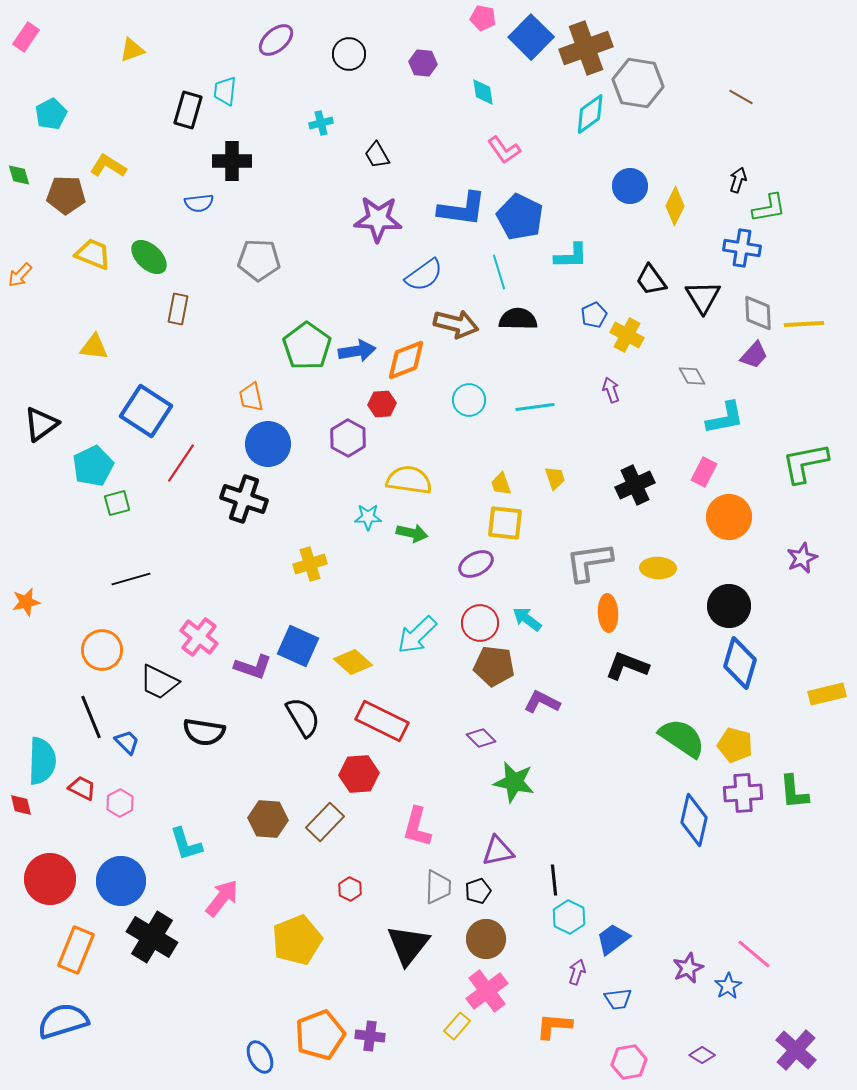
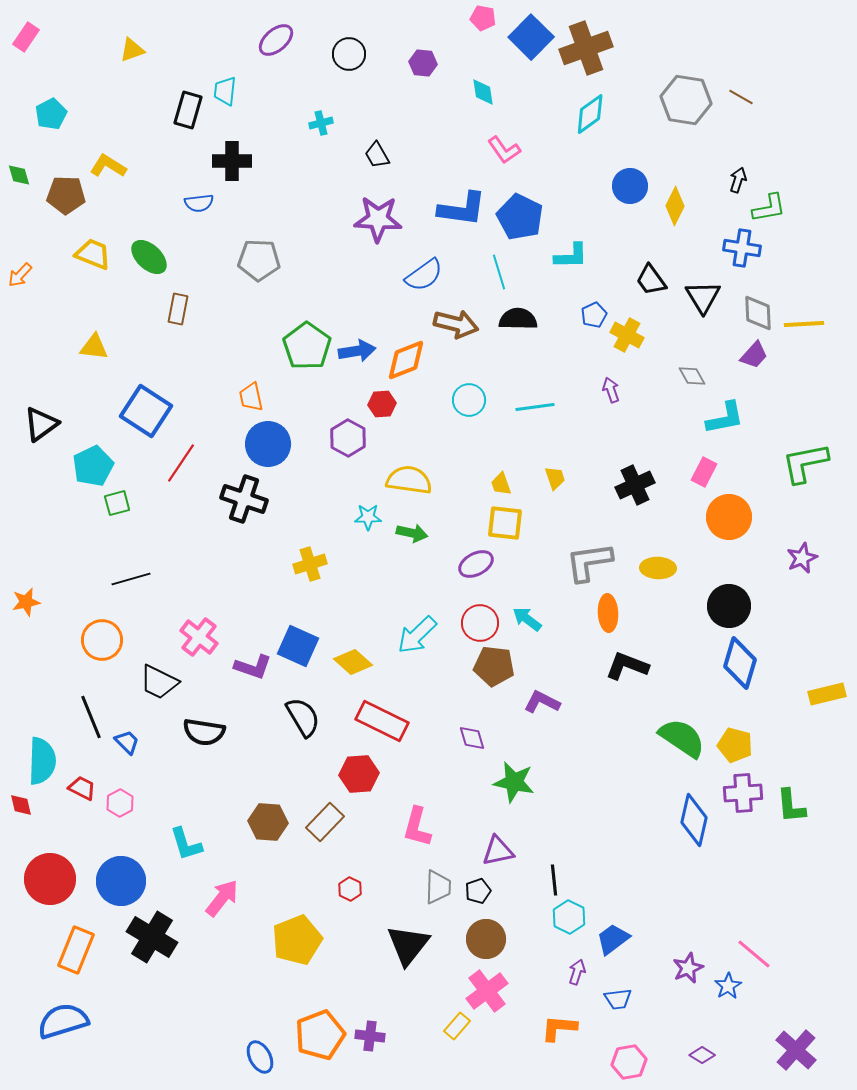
gray hexagon at (638, 83): moved 48 px right, 17 px down
orange circle at (102, 650): moved 10 px up
purple diamond at (481, 738): moved 9 px left; rotated 28 degrees clockwise
green L-shape at (794, 792): moved 3 px left, 14 px down
brown hexagon at (268, 819): moved 3 px down
orange L-shape at (554, 1026): moved 5 px right, 2 px down
